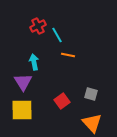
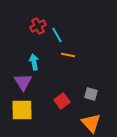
orange triangle: moved 1 px left
